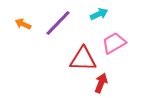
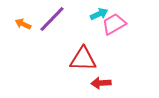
purple line: moved 6 px left, 4 px up
pink trapezoid: moved 19 px up
red arrow: rotated 114 degrees counterclockwise
